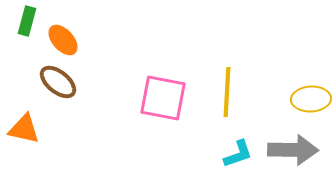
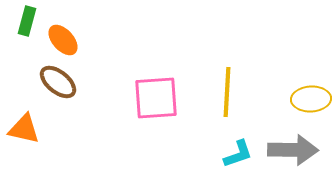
pink square: moved 7 px left; rotated 15 degrees counterclockwise
